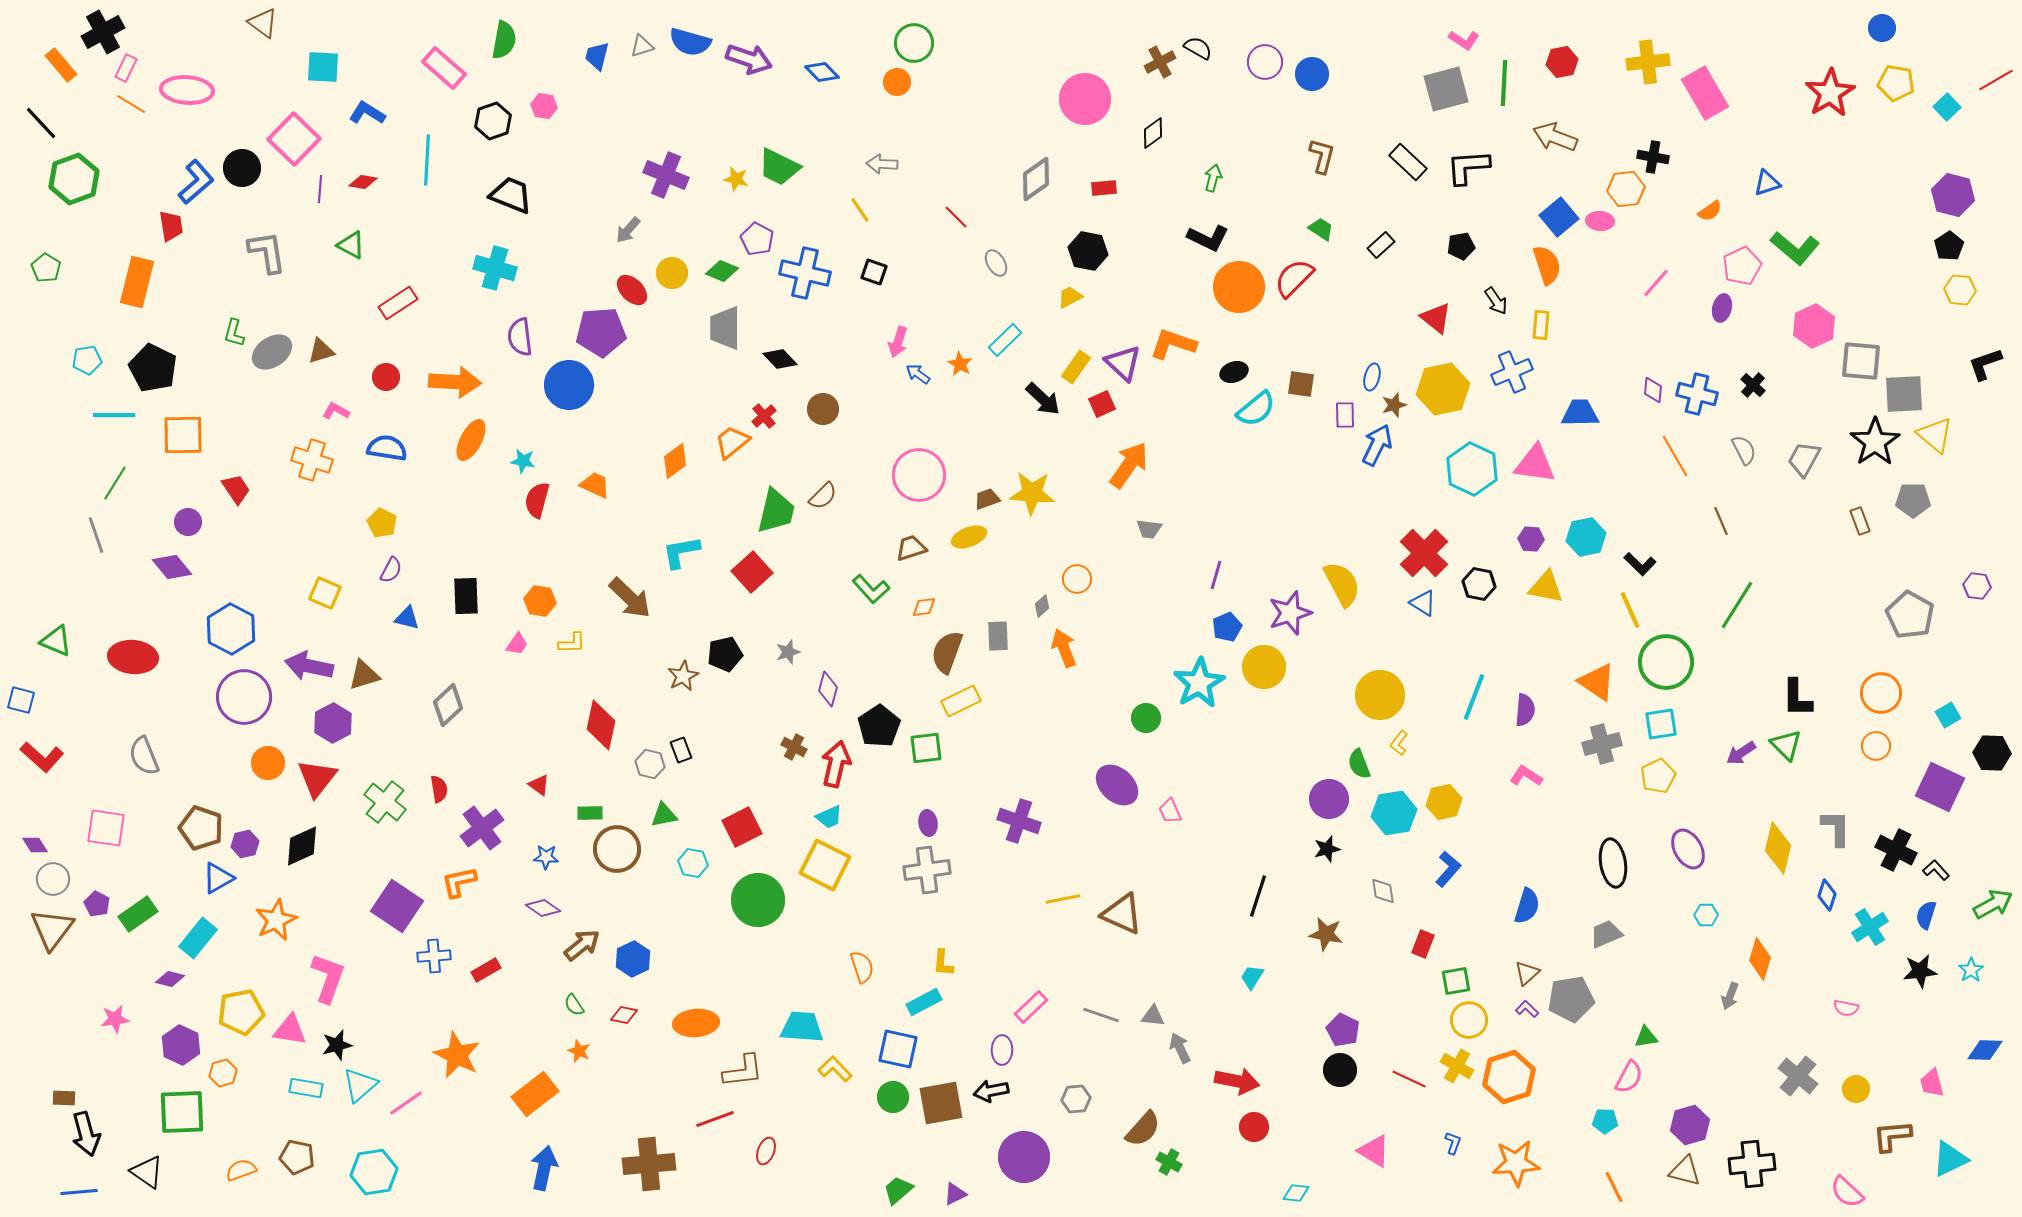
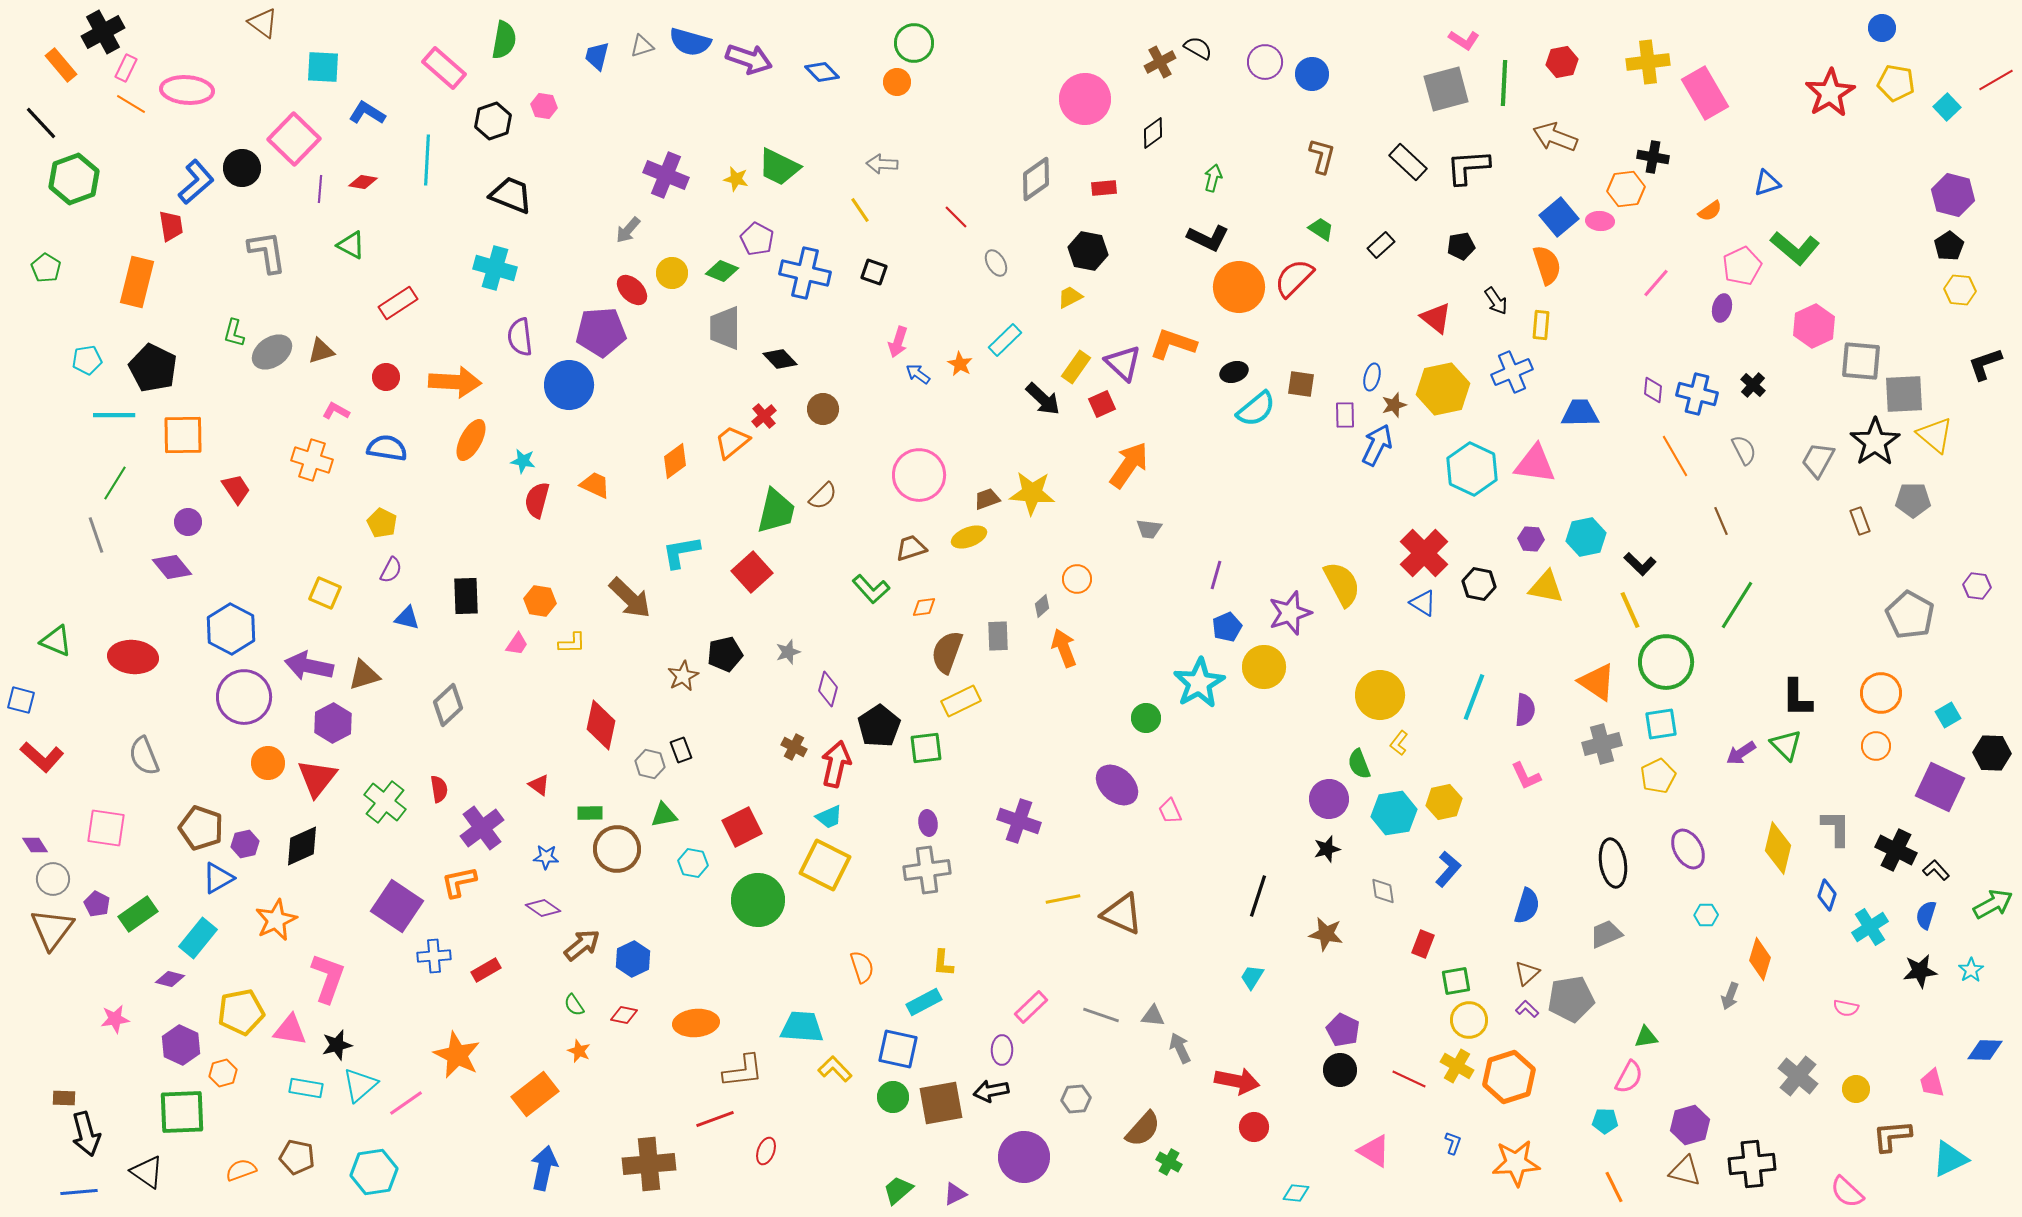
gray trapezoid at (1804, 459): moved 14 px right, 1 px down
pink L-shape at (1526, 776): rotated 148 degrees counterclockwise
